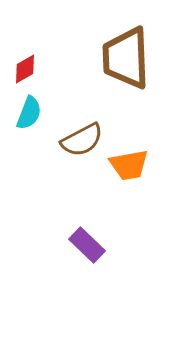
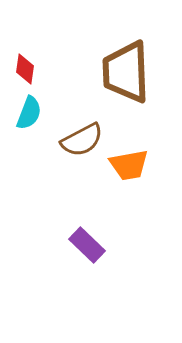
brown trapezoid: moved 14 px down
red diamond: rotated 52 degrees counterclockwise
